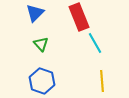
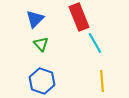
blue triangle: moved 6 px down
